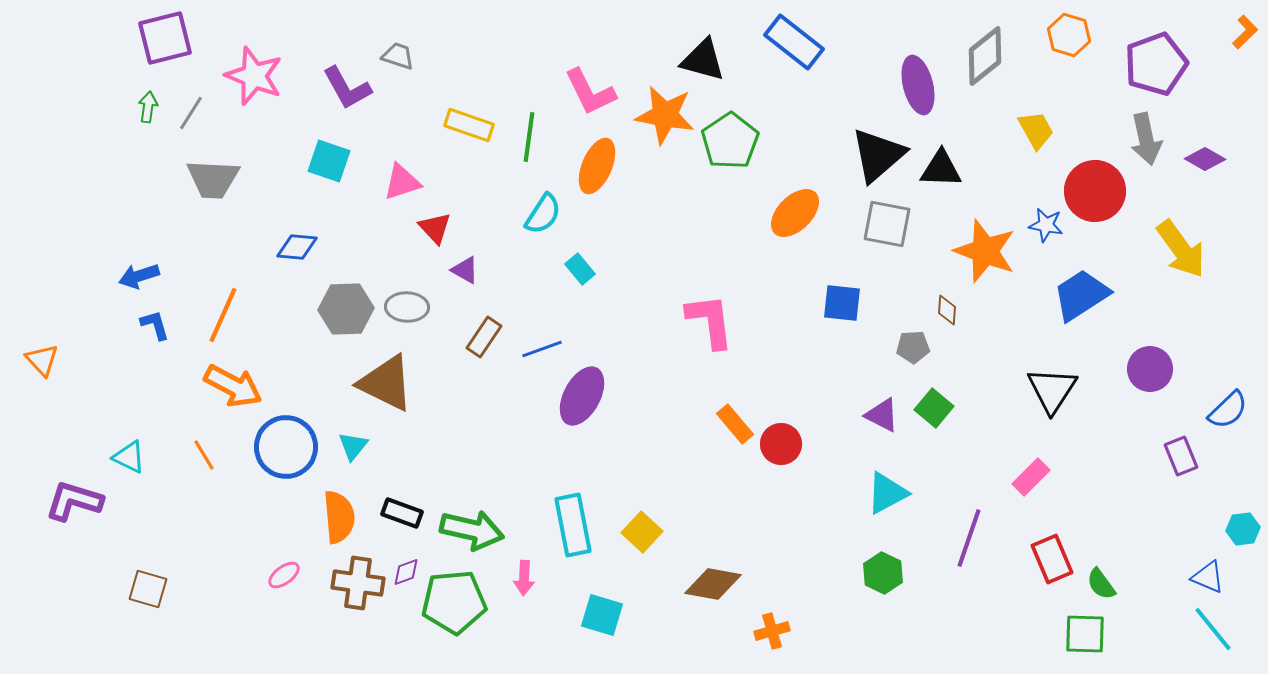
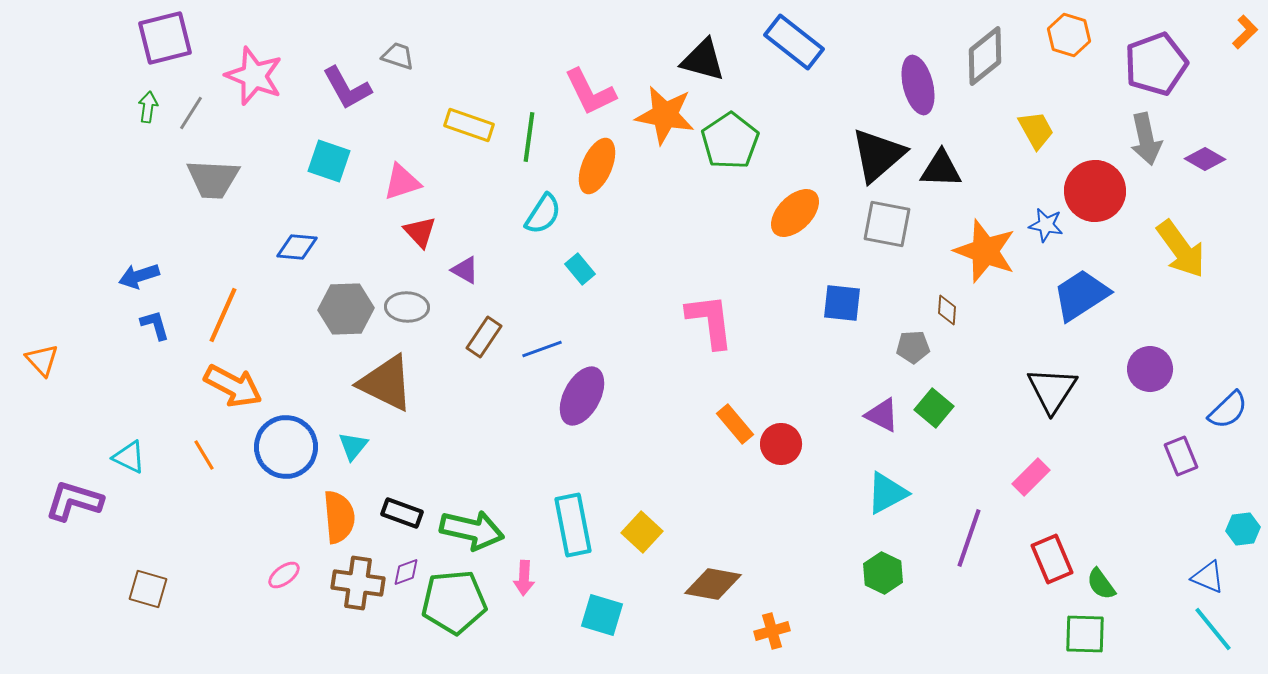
red triangle at (435, 228): moved 15 px left, 4 px down
